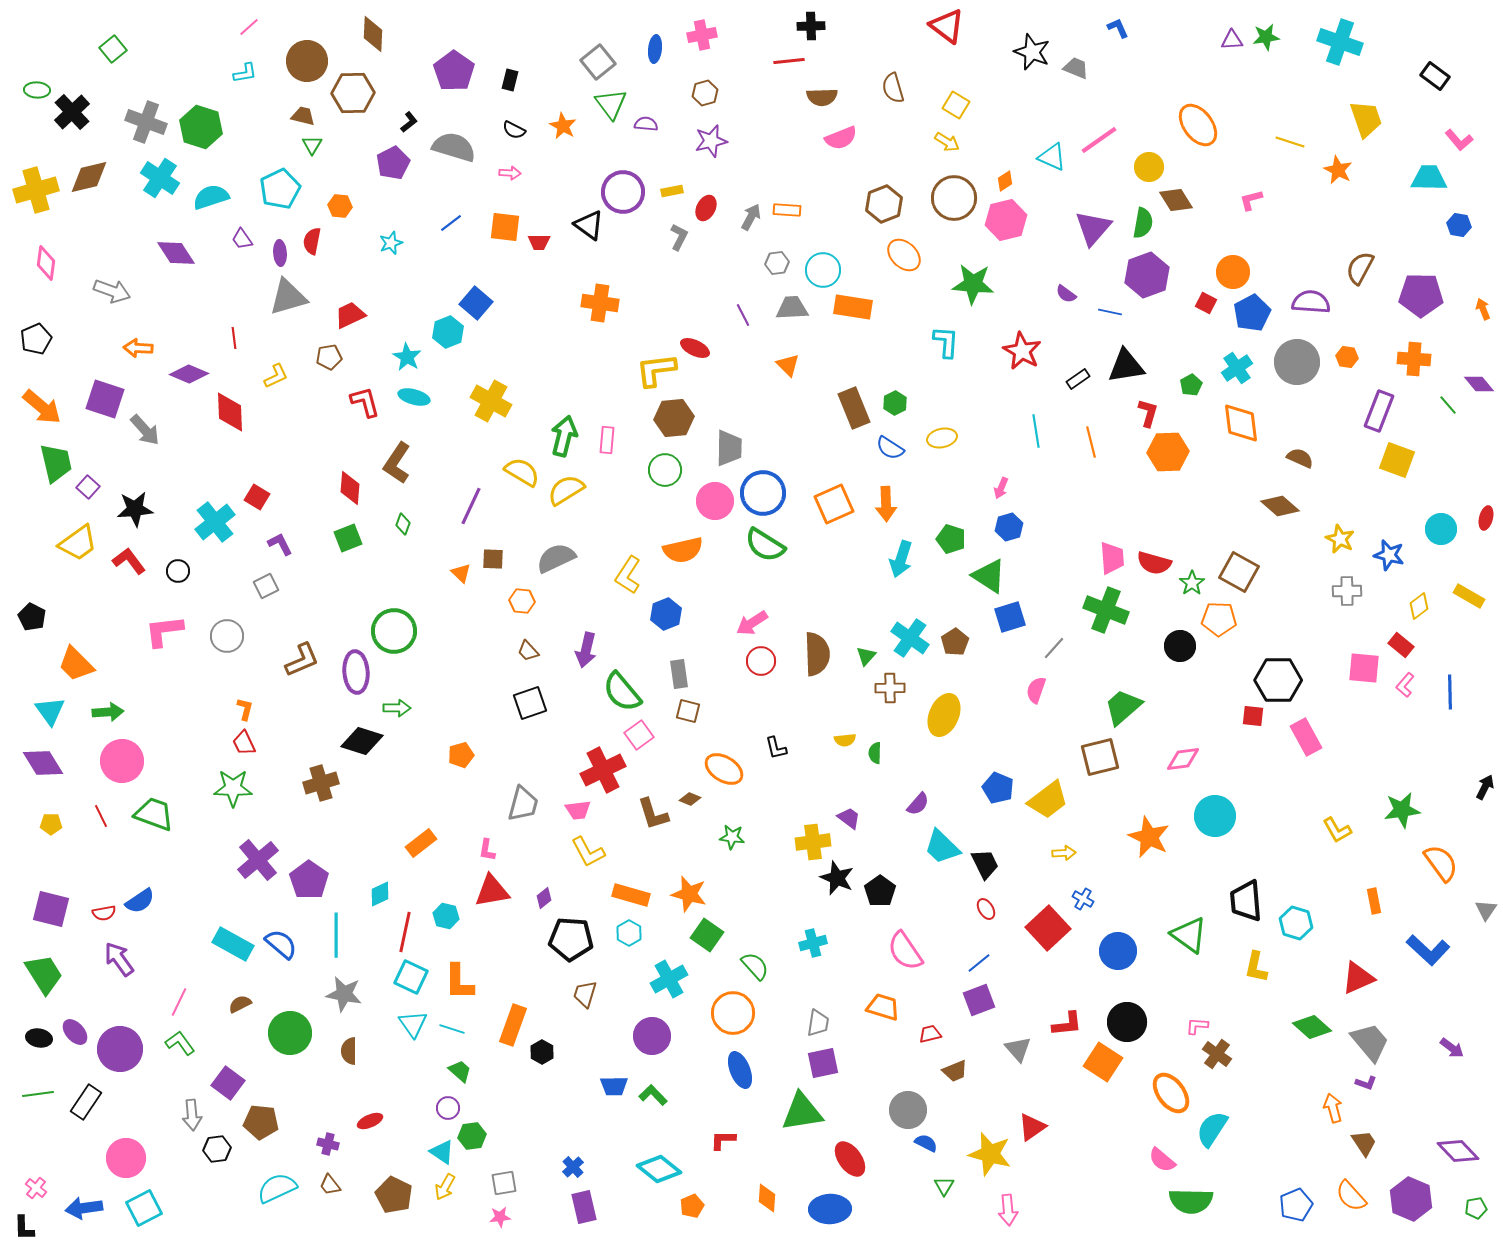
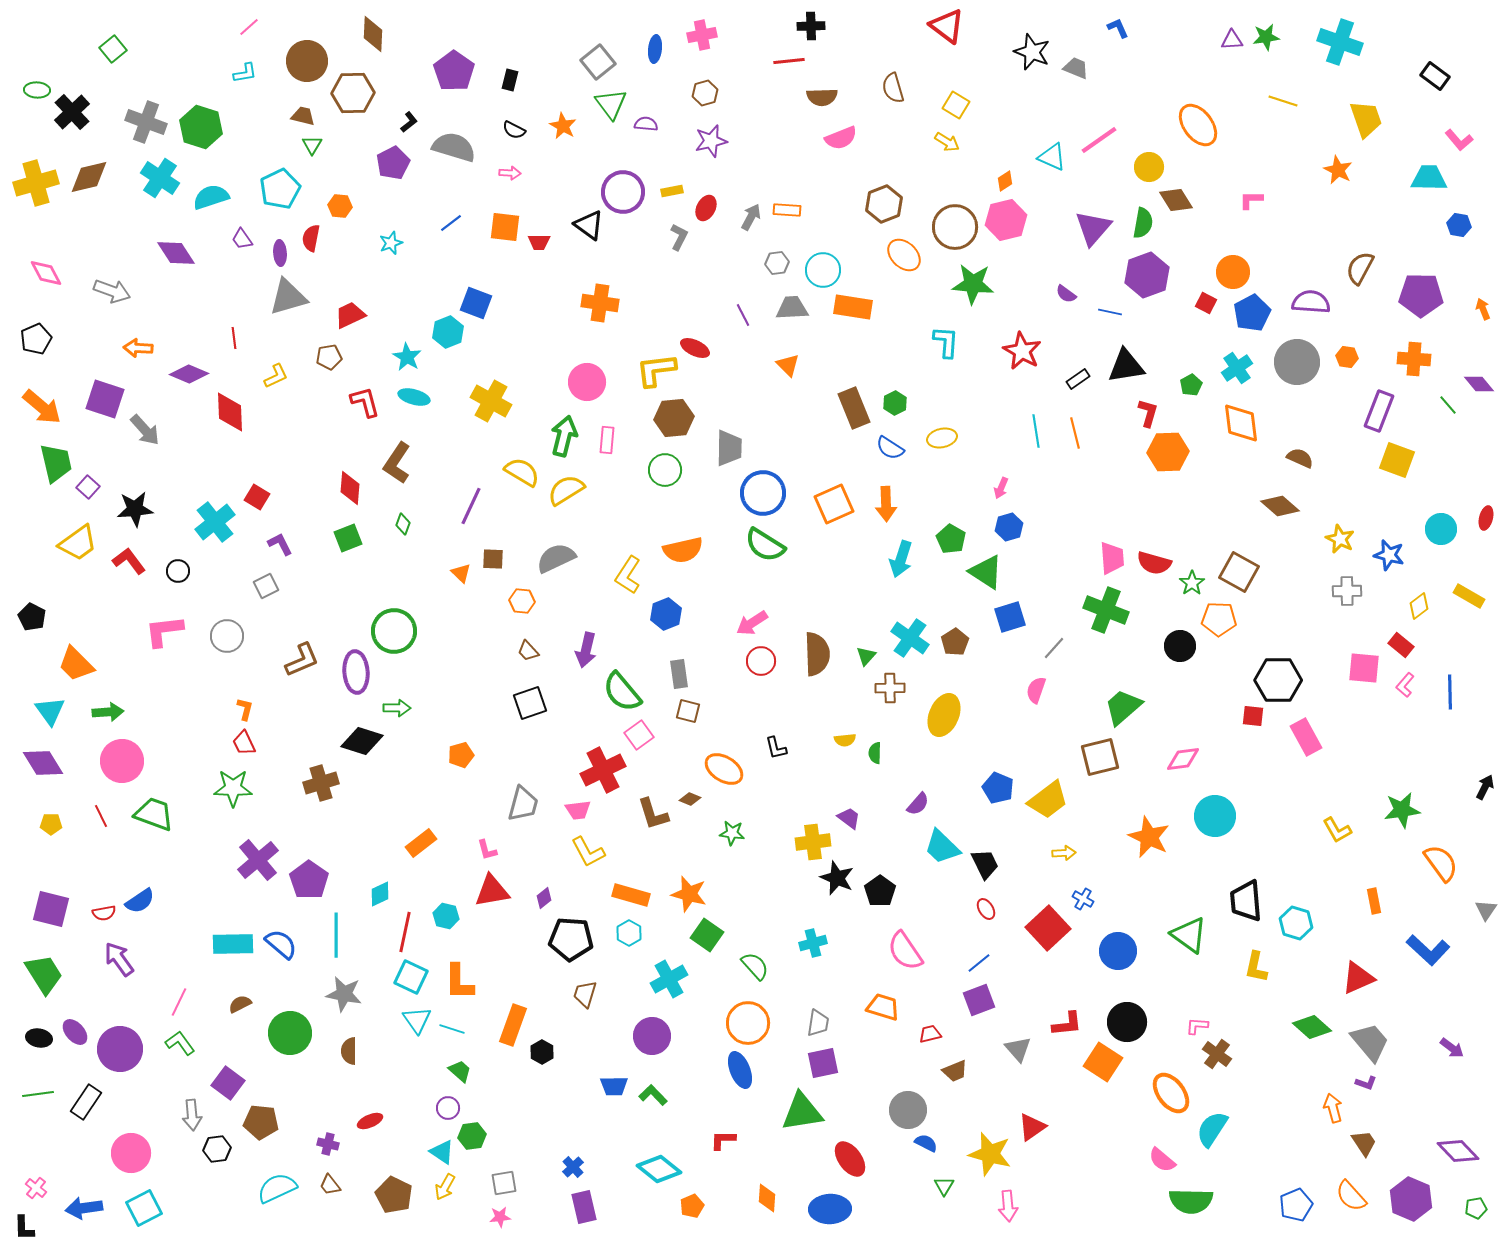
yellow line at (1290, 142): moved 7 px left, 41 px up
yellow cross at (36, 190): moved 7 px up
brown circle at (954, 198): moved 1 px right, 29 px down
pink L-shape at (1251, 200): rotated 15 degrees clockwise
red semicircle at (312, 241): moved 1 px left, 3 px up
pink diamond at (46, 263): moved 10 px down; rotated 36 degrees counterclockwise
blue square at (476, 303): rotated 20 degrees counterclockwise
orange line at (1091, 442): moved 16 px left, 9 px up
pink circle at (715, 501): moved 128 px left, 119 px up
green pentagon at (951, 539): rotated 12 degrees clockwise
green triangle at (989, 576): moved 3 px left, 4 px up
green star at (732, 837): moved 4 px up
pink L-shape at (487, 850): rotated 25 degrees counterclockwise
cyan rectangle at (233, 944): rotated 30 degrees counterclockwise
orange circle at (733, 1013): moved 15 px right, 10 px down
cyan triangle at (413, 1024): moved 4 px right, 4 px up
pink circle at (126, 1158): moved 5 px right, 5 px up
pink arrow at (1008, 1210): moved 4 px up
